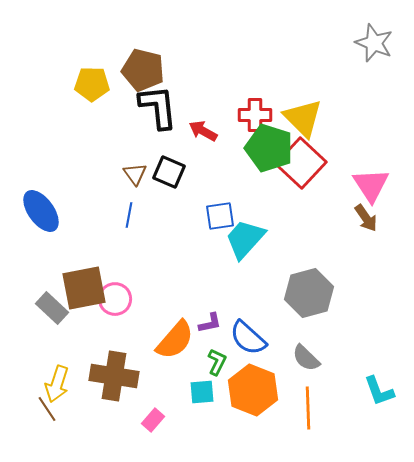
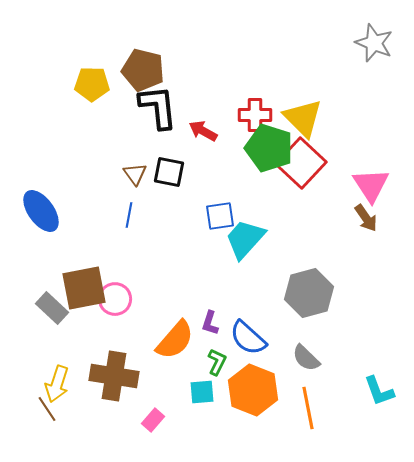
black square: rotated 12 degrees counterclockwise
purple L-shape: rotated 120 degrees clockwise
orange line: rotated 9 degrees counterclockwise
